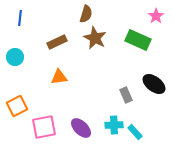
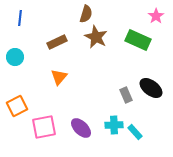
brown star: moved 1 px right, 1 px up
orange triangle: rotated 42 degrees counterclockwise
black ellipse: moved 3 px left, 4 px down
